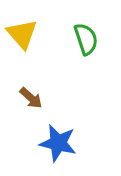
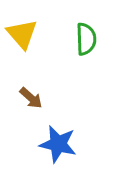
green semicircle: rotated 16 degrees clockwise
blue star: moved 1 px down
